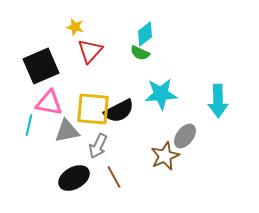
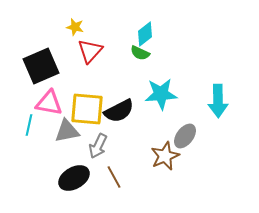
yellow square: moved 6 px left
